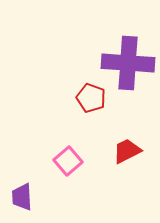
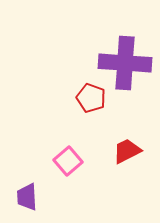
purple cross: moved 3 px left
purple trapezoid: moved 5 px right
